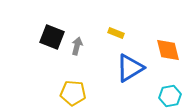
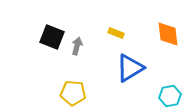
orange diamond: moved 16 px up; rotated 8 degrees clockwise
